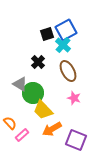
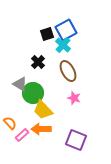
orange arrow: moved 11 px left; rotated 30 degrees clockwise
